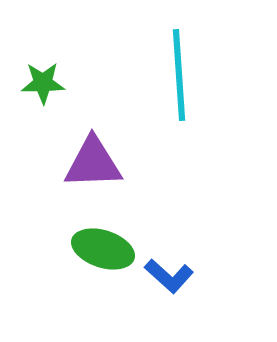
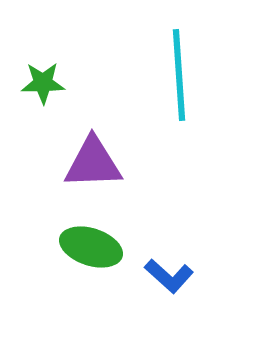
green ellipse: moved 12 px left, 2 px up
